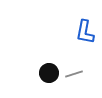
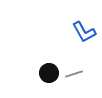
blue L-shape: moved 1 px left; rotated 40 degrees counterclockwise
